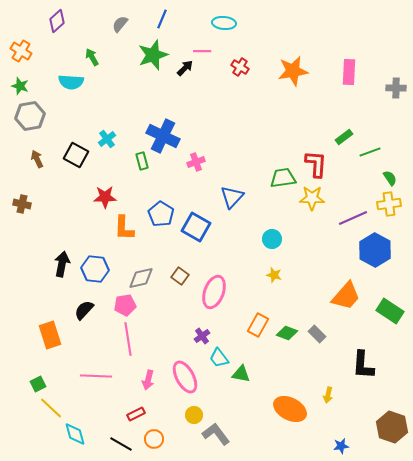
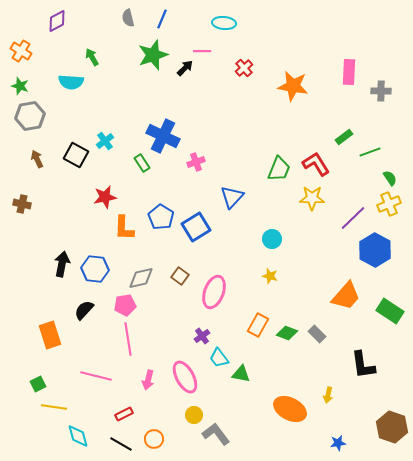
purple diamond at (57, 21): rotated 15 degrees clockwise
gray semicircle at (120, 24): moved 8 px right, 6 px up; rotated 54 degrees counterclockwise
red cross at (240, 67): moved 4 px right, 1 px down; rotated 18 degrees clockwise
orange star at (293, 71): moved 15 px down; rotated 20 degrees clockwise
gray cross at (396, 88): moved 15 px left, 3 px down
cyan cross at (107, 139): moved 2 px left, 2 px down
green rectangle at (142, 161): moved 2 px down; rotated 18 degrees counterclockwise
red L-shape at (316, 164): rotated 36 degrees counterclockwise
green trapezoid at (283, 178): moved 4 px left, 9 px up; rotated 120 degrees clockwise
red star at (105, 197): rotated 10 degrees counterclockwise
yellow cross at (389, 204): rotated 15 degrees counterclockwise
blue pentagon at (161, 214): moved 3 px down
purple line at (353, 218): rotated 20 degrees counterclockwise
blue square at (196, 227): rotated 28 degrees clockwise
yellow star at (274, 275): moved 4 px left, 1 px down
black L-shape at (363, 365): rotated 12 degrees counterclockwise
pink line at (96, 376): rotated 12 degrees clockwise
yellow line at (51, 408): moved 3 px right, 1 px up; rotated 35 degrees counterclockwise
red rectangle at (136, 414): moved 12 px left
cyan diamond at (75, 434): moved 3 px right, 2 px down
blue star at (341, 446): moved 3 px left, 3 px up
